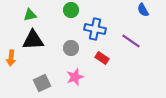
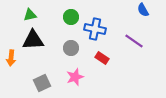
green circle: moved 7 px down
purple line: moved 3 px right
